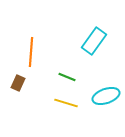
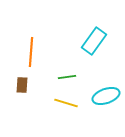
green line: rotated 30 degrees counterclockwise
brown rectangle: moved 4 px right, 2 px down; rotated 21 degrees counterclockwise
